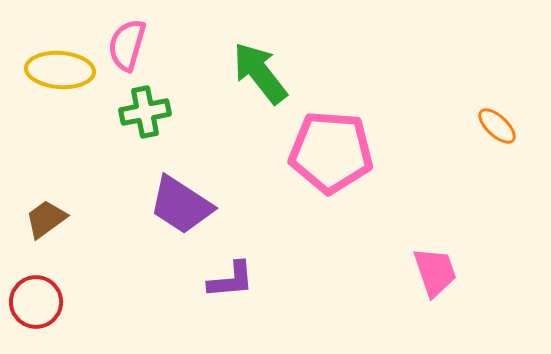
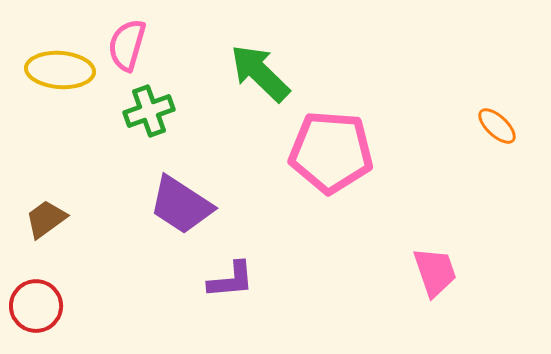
green arrow: rotated 8 degrees counterclockwise
green cross: moved 4 px right, 1 px up; rotated 9 degrees counterclockwise
red circle: moved 4 px down
